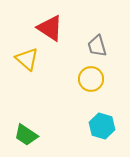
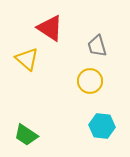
yellow circle: moved 1 px left, 2 px down
cyan hexagon: rotated 10 degrees counterclockwise
